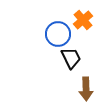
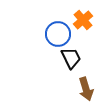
brown arrow: rotated 15 degrees counterclockwise
